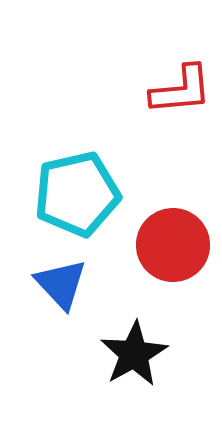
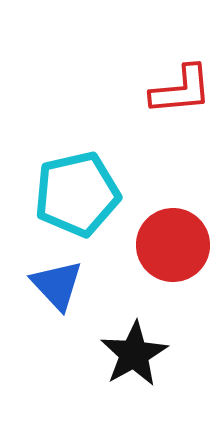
blue triangle: moved 4 px left, 1 px down
